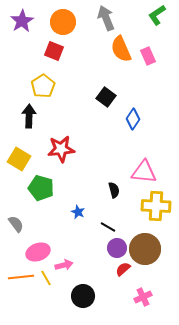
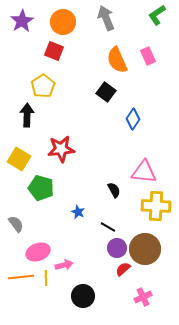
orange semicircle: moved 4 px left, 11 px down
black square: moved 5 px up
black arrow: moved 2 px left, 1 px up
black semicircle: rotated 14 degrees counterclockwise
yellow line: rotated 28 degrees clockwise
